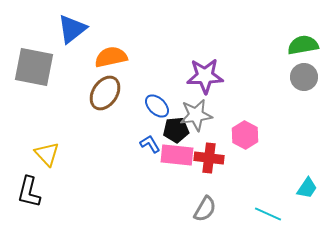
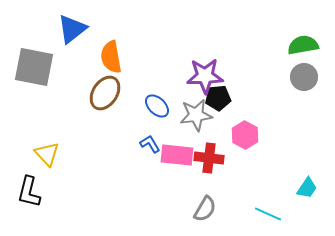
orange semicircle: rotated 88 degrees counterclockwise
black pentagon: moved 42 px right, 32 px up
